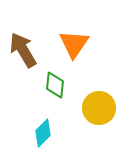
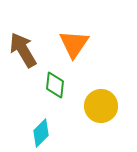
yellow circle: moved 2 px right, 2 px up
cyan diamond: moved 2 px left
